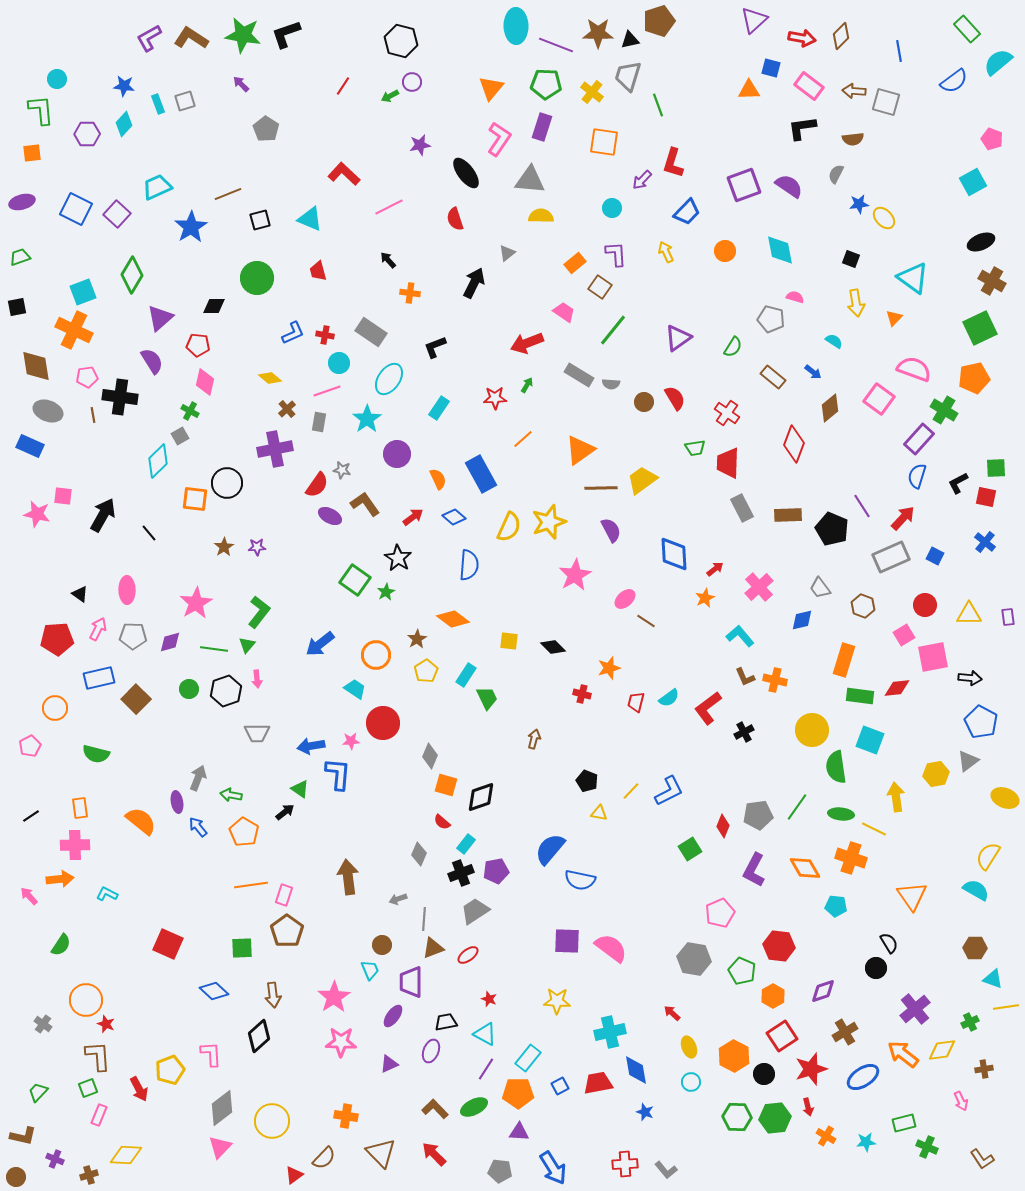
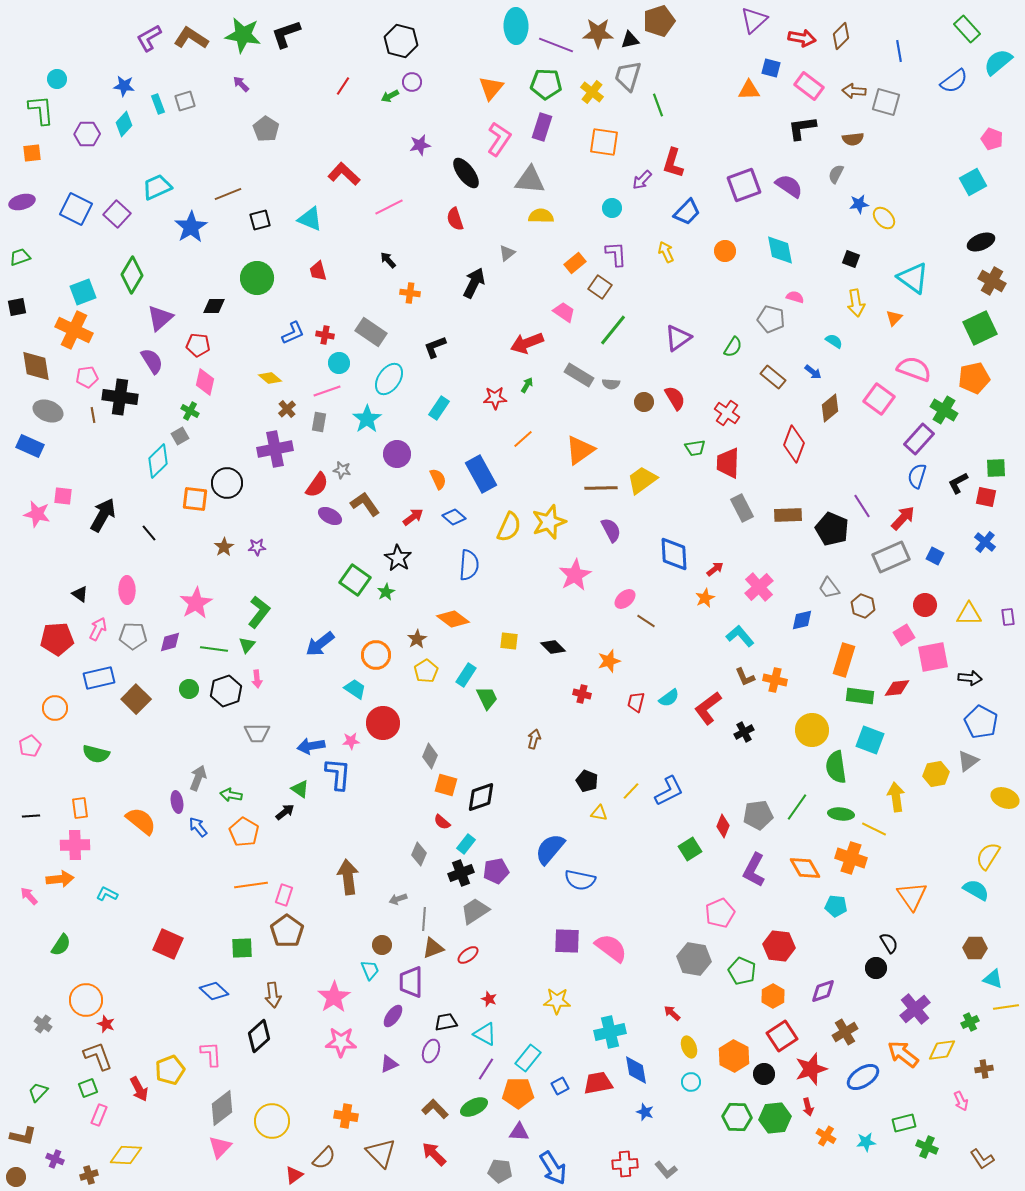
gray trapezoid at (820, 588): moved 9 px right
orange star at (609, 668): moved 7 px up
black line at (31, 816): rotated 30 degrees clockwise
brown L-shape at (98, 1056): rotated 16 degrees counterclockwise
